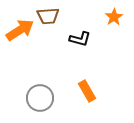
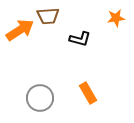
orange star: moved 2 px right, 1 px down; rotated 24 degrees clockwise
orange rectangle: moved 1 px right, 2 px down
